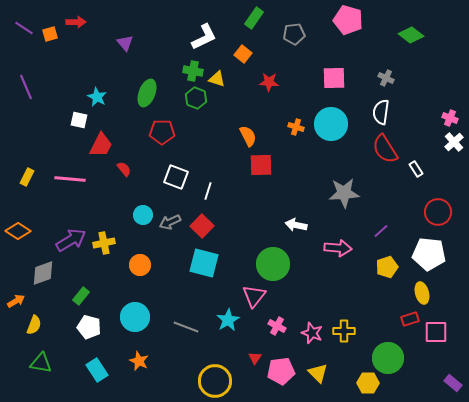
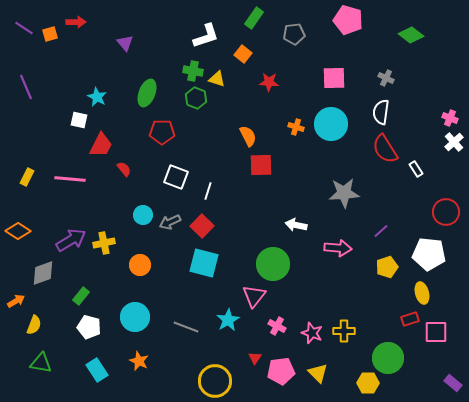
white L-shape at (204, 37): moved 2 px right, 1 px up; rotated 8 degrees clockwise
red circle at (438, 212): moved 8 px right
